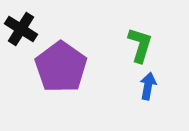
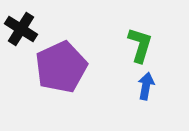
purple pentagon: rotated 12 degrees clockwise
blue arrow: moved 2 px left
